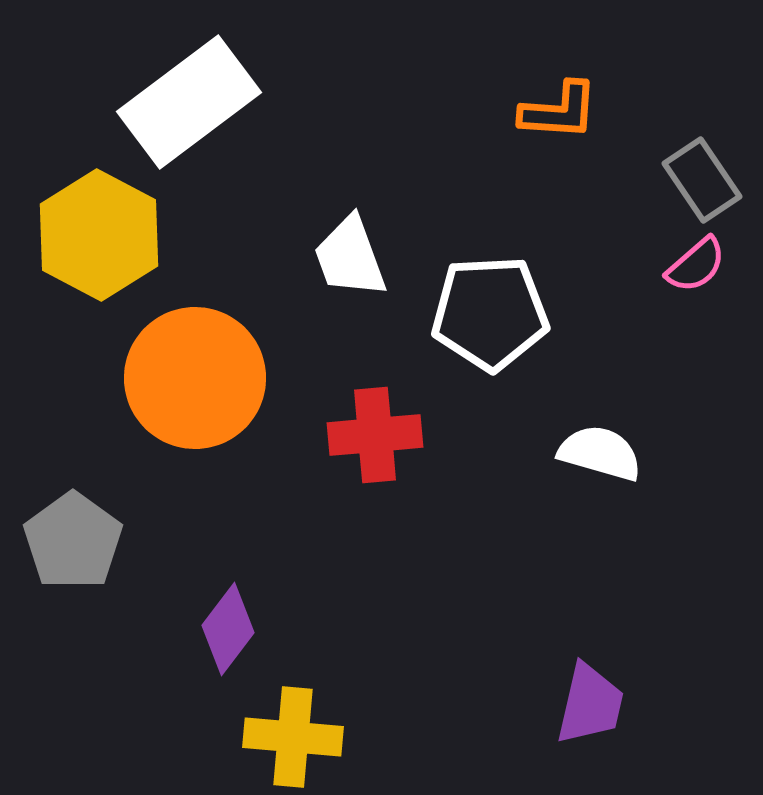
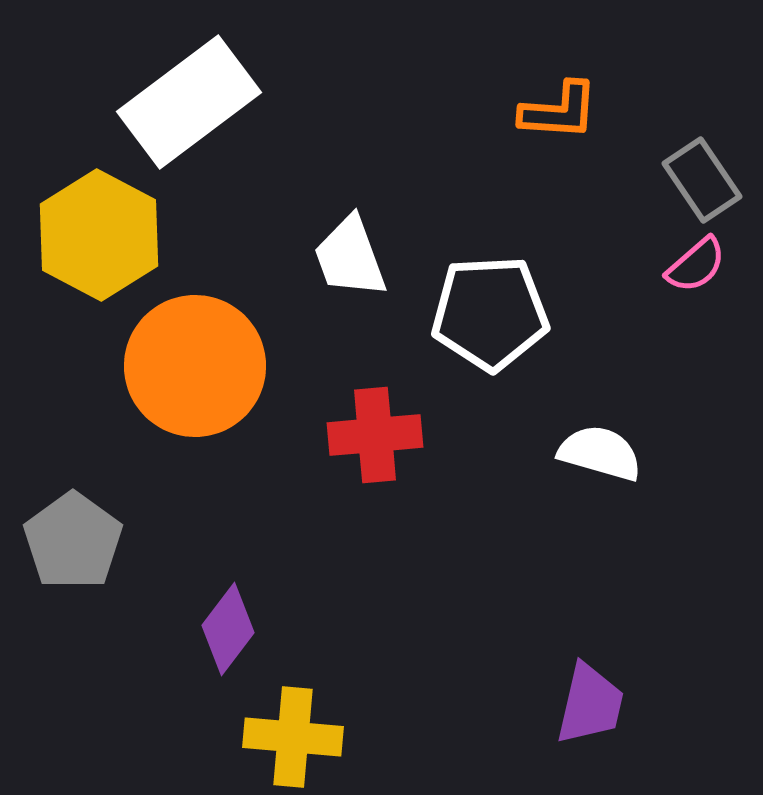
orange circle: moved 12 px up
